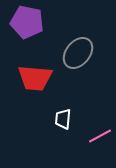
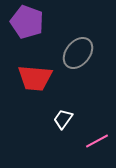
purple pentagon: rotated 8 degrees clockwise
white trapezoid: rotated 30 degrees clockwise
pink line: moved 3 px left, 5 px down
